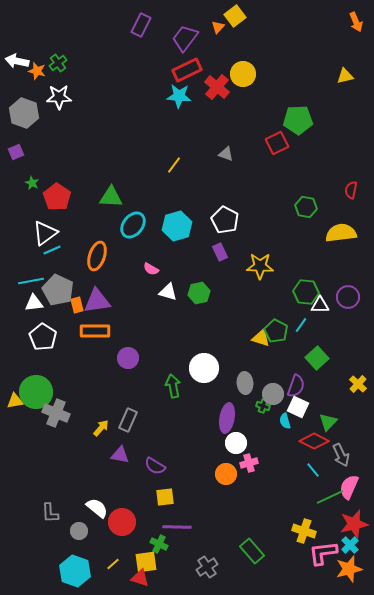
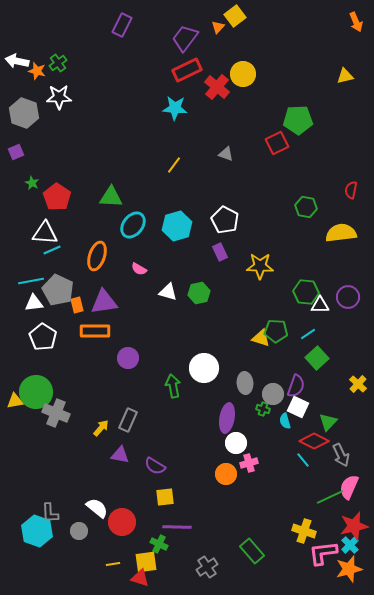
purple rectangle at (141, 25): moved 19 px left
cyan star at (179, 96): moved 4 px left, 12 px down
white triangle at (45, 233): rotated 40 degrees clockwise
pink semicircle at (151, 269): moved 12 px left
purple triangle at (97, 301): moved 7 px right, 1 px down
cyan line at (301, 325): moved 7 px right, 9 px down; rotated 21 degrees clockwise
green pentagon at (276, 331): rotated 25 degrees counterclockwise
green cross at (263, 406): moved 3 px down
cyan line at (313, 470): moved 10 px left, 10 px up
red star at (354, 524): moved 2 px down
yellow line at (113, 564): rotated 32 degrees clockwise
cyan hexagon at (75, 571): moved 38 px left, 40 px up
